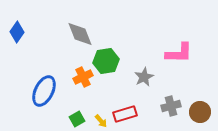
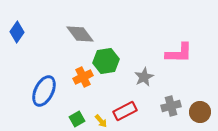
gray diamond: rotated 16 degrees counterclockwise
red rectangle: moved 3 px up; rotated 10 degrees counterclockwise
